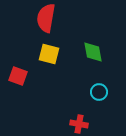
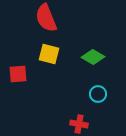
red semicircle: rotated 32 degrees counterclockwise
green diamond: moved 5 px down; rotated 50 degrees counterclockwise
red square: moved 2 px up; rotated 24 degrees counterclockwise
cyan circle: moved 1 px left, 2 px down
